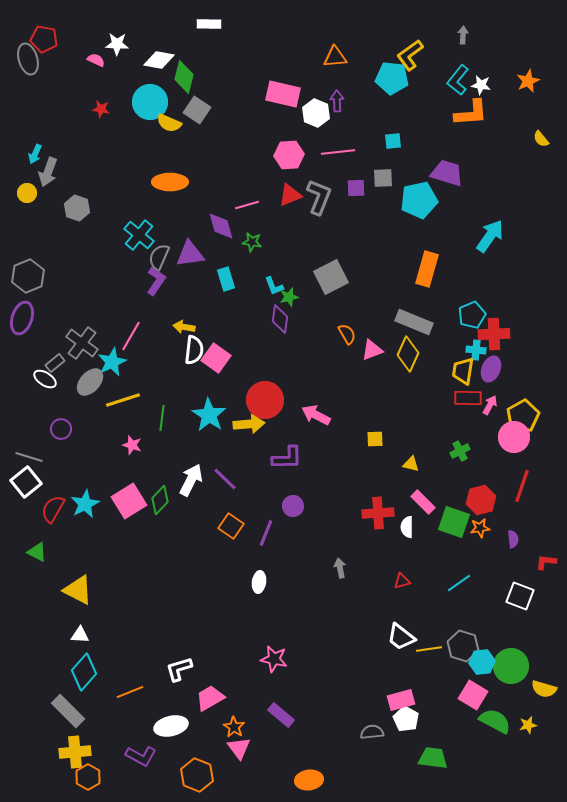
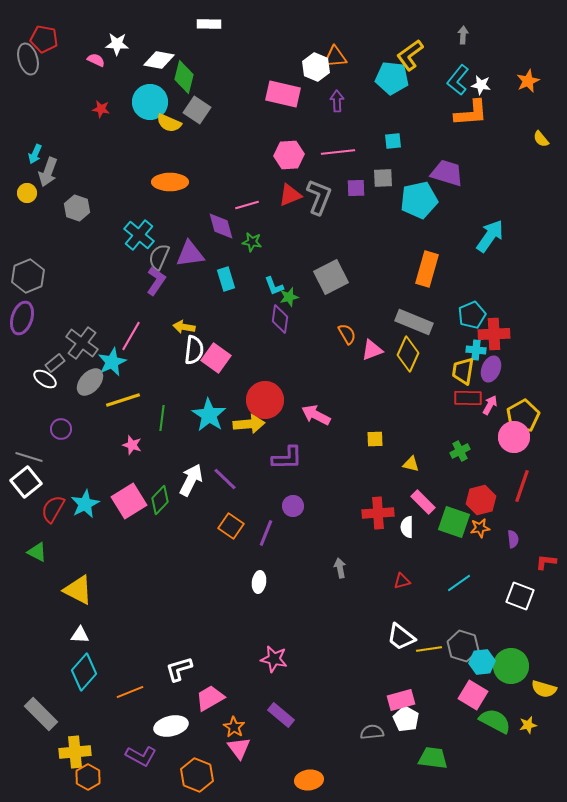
white hexagon at (316, 113): moved 46 px up
gray rectangle at (68, 711): moved 27 px left, 3 px down
